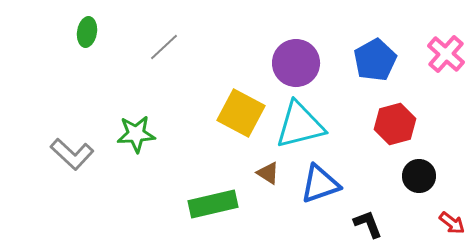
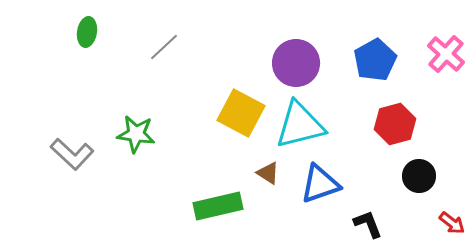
green star: rotated 12 degrees clockwise
green rectangle: moved 5 px right, 2 px down
